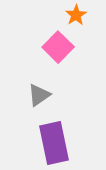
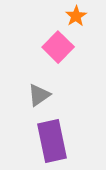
orange star: moved 1 px down
purple rectangle: moved 2 px left, 2 px up
